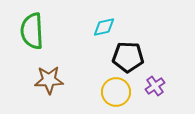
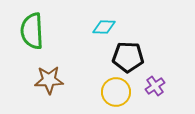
cyan diamond: rotated 15 degrees clockwise
